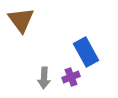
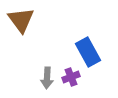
blue rectangle: moved 2 px right
gray arrow: moved 3 px right
